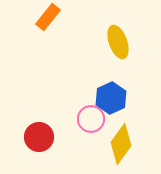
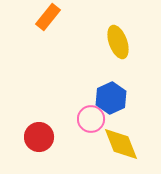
yellow diamond: rotated 57 degrees counterclockwise
